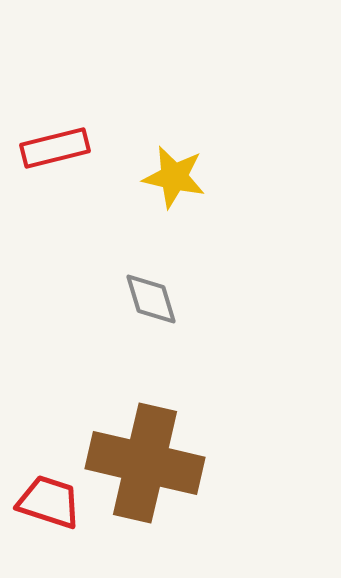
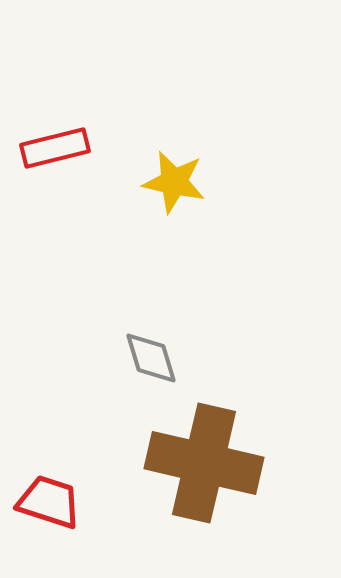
yellow star: moved 5 px down
gray diamond: moved 59 px down
brown cross: moved 59 px right
